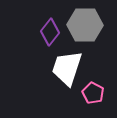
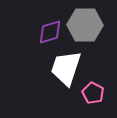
purple diamond: rotated 36 degrees clockwise
white trapezoid: moved 1 px left
